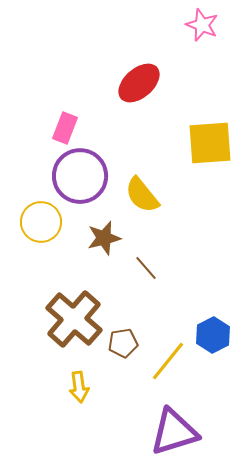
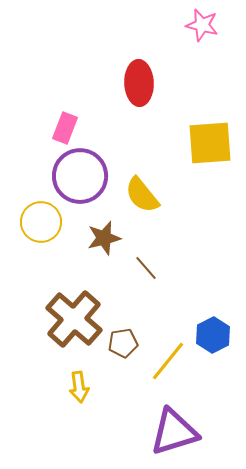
pink star: rotated 8 degrees counterclockwise
red ellipse: rotated 51 degrees counterclockwise
